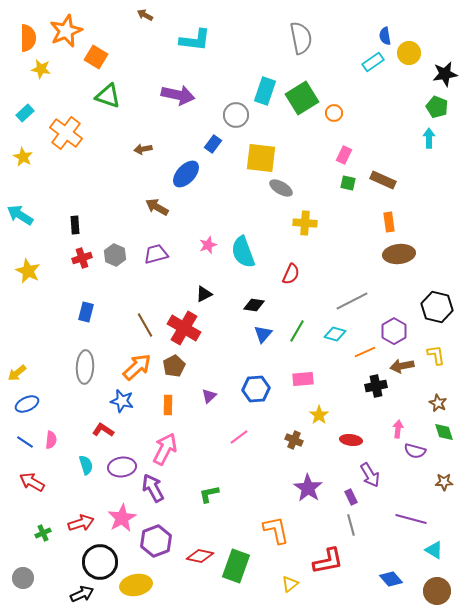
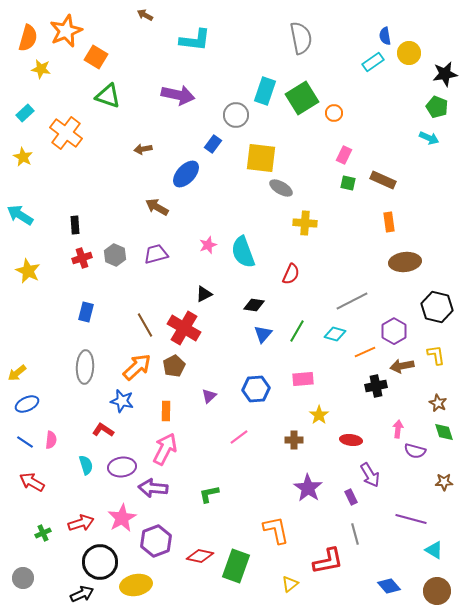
orange semicircle at (28, 38): rotated 16 degrees clockwise
cyan arrow at (429, 138): rotated 114 degrees clockwise
brown ellipse at (399, 254): moved 6 px right, 8 px down
orange rectangle at (168, 405): moved 2 px left, 6 px down
brown cross at (294, 440): rotated 24 degrees counterclockwise
purple arrow at (153, 488): rotated 56 degrees counterclockwise
gray line at (351, 525): moved 4 px right, 9 px down
blue diamond at (391, 579): moved 2 px left, 7 px down
